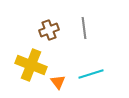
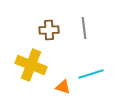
brown cross: rotated 18 degrees clockwise
orange triangle: moved 5 px right, 5 px down; rotated 35 degrees counterclockwise
